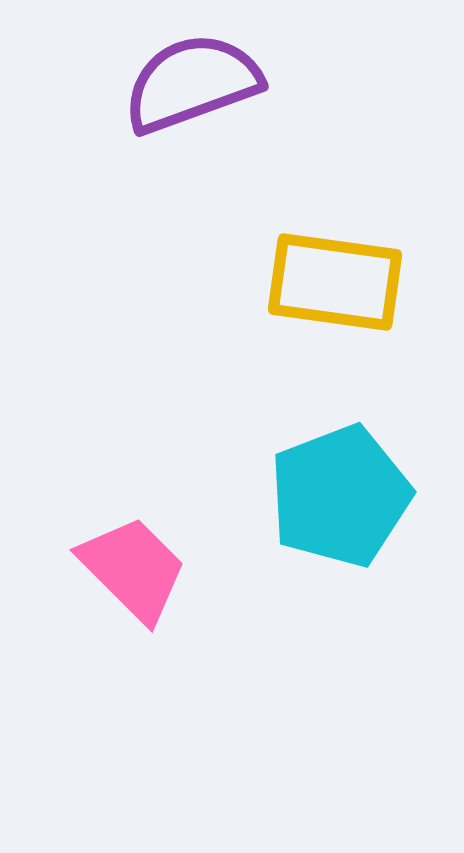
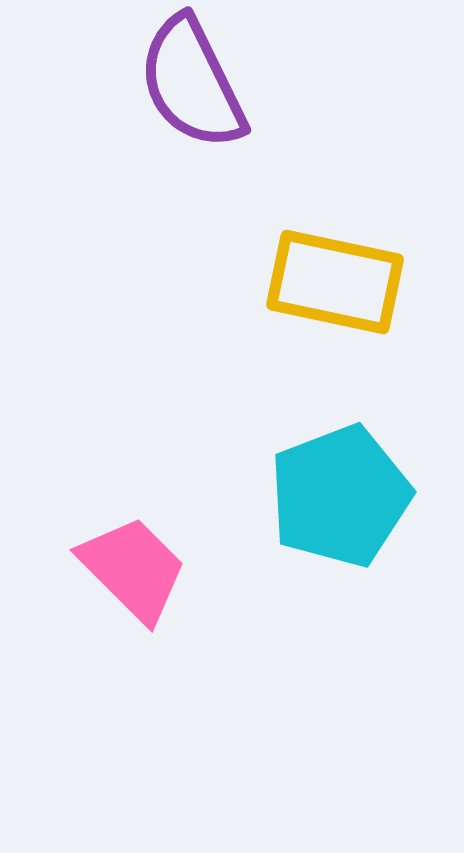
purple semicircle: rotated 96 degrees counterclockwise
yellow rectangle: rotated 4 degrees clockwise
